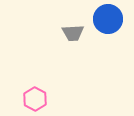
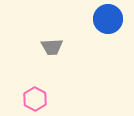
gray trapezoid: moved 21 px left, 14 px down
